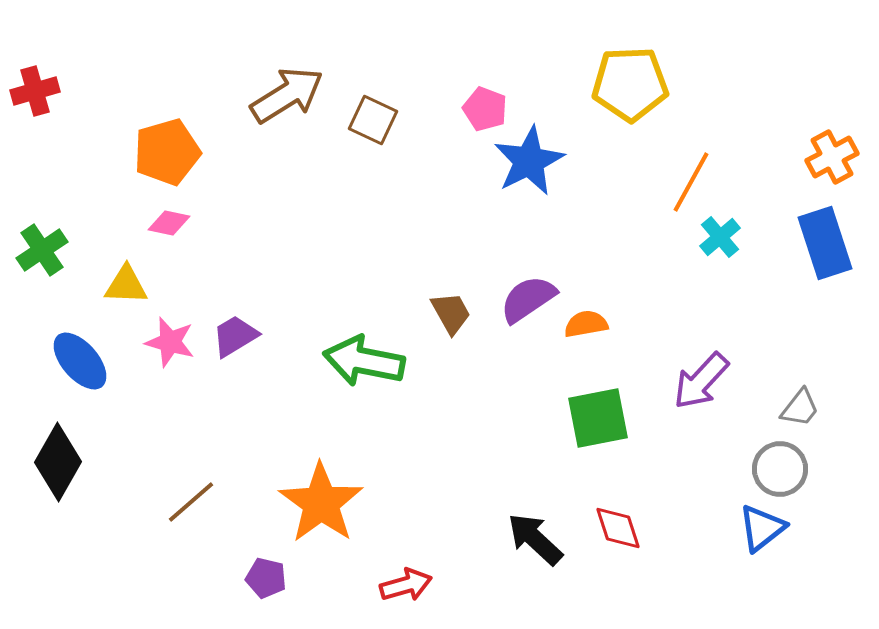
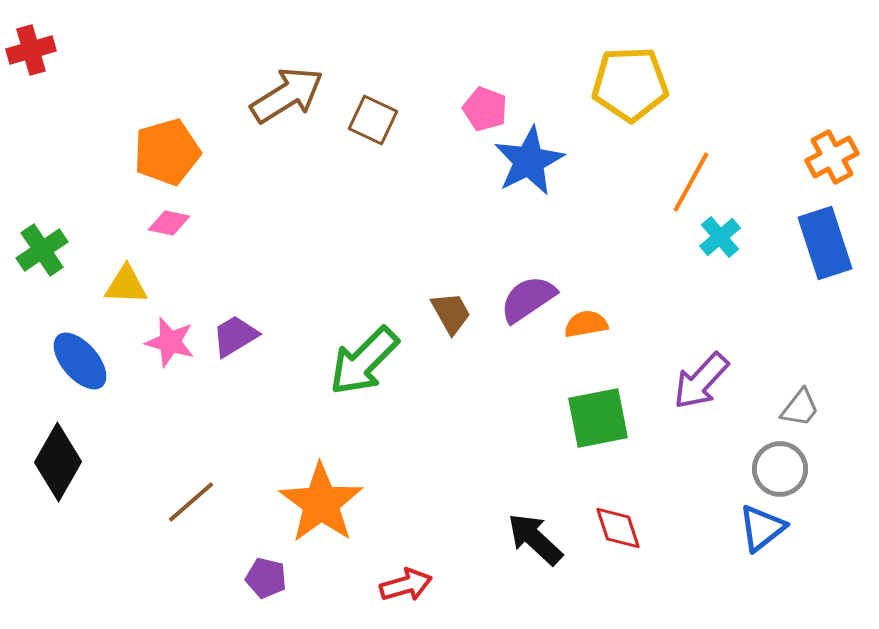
red cross: moved 4 px left, 41 px up
green arrow: rotated 56 degrees counterclockwise
